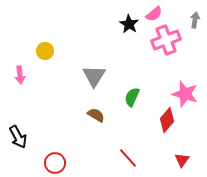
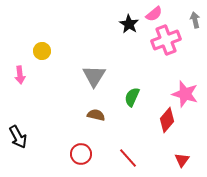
gray arrow: rotated 21 degrees counterclockwise
yellow circle: moved 3 px left
brown semicircle: rotated 18 degrees counterclockwise
red circle: moved 26 px right, 9 px up
